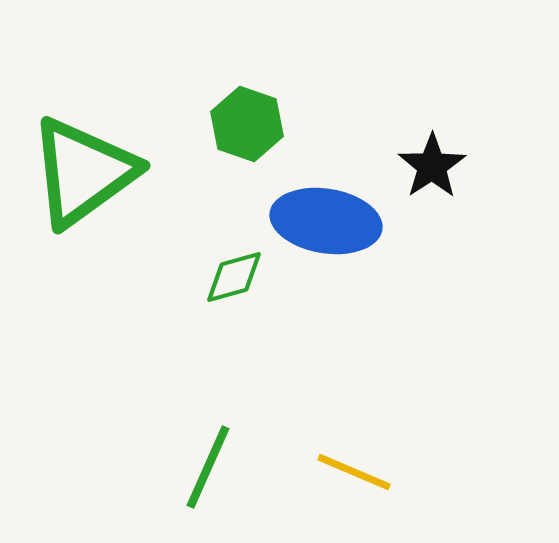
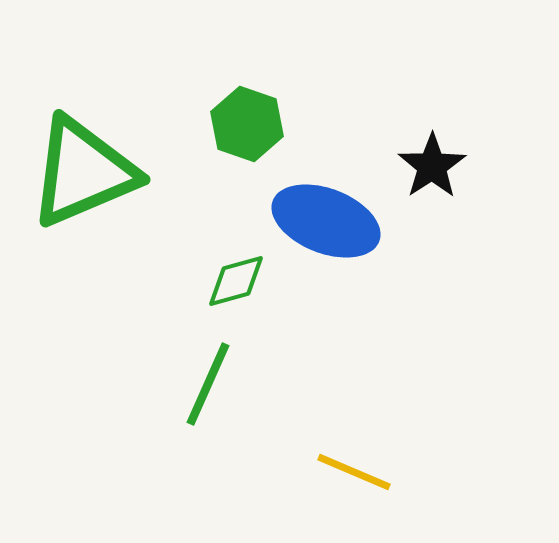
green triangle: rotated 13 degrees clockwise
blue ellipse: rotated 12 degrees clockwise
green diamond: moved 2 px right, 4 px down
green line: moved 83 px up
